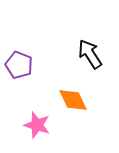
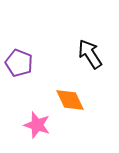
purple pentagon: moved 2 px up
orange diamond: moved 3 px left
